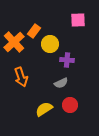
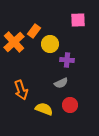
orange arrow: moved 13 px down
yellow semicircle: rotated 54 degrees clockwise
